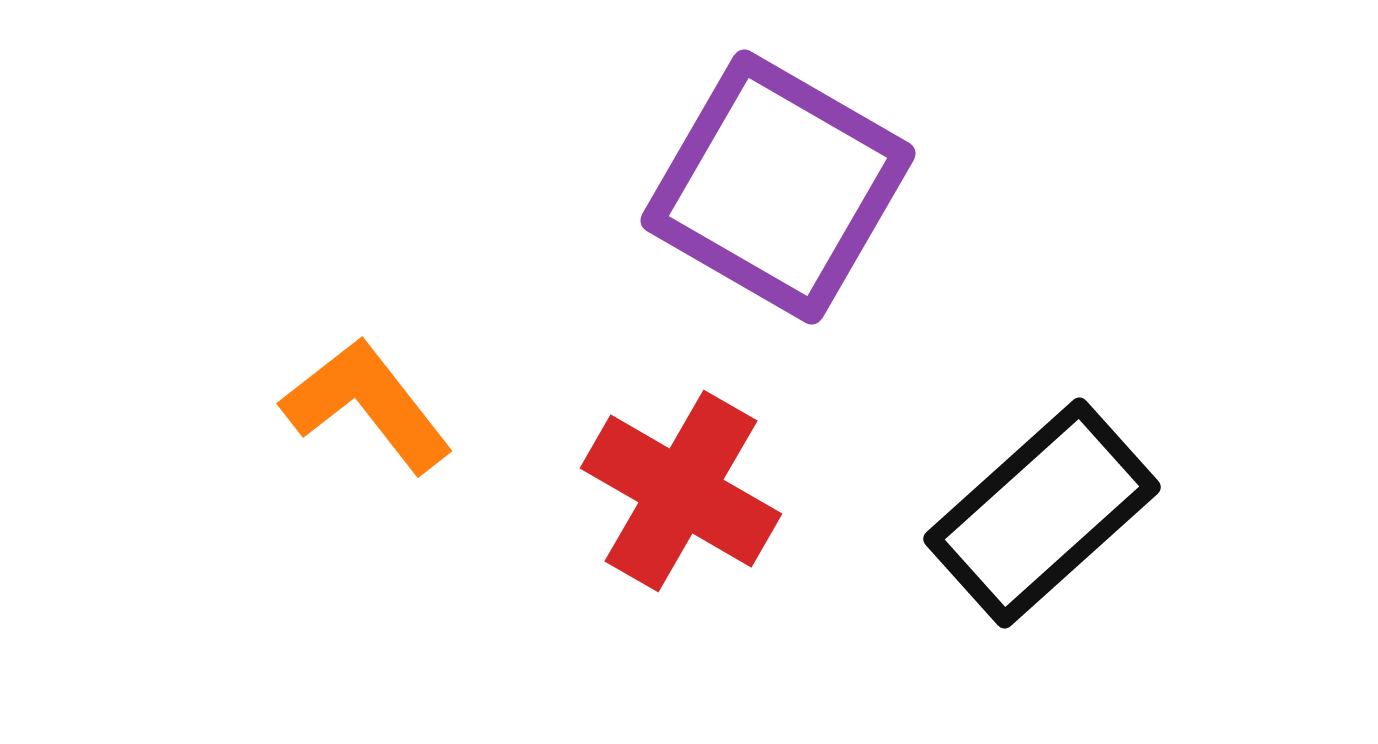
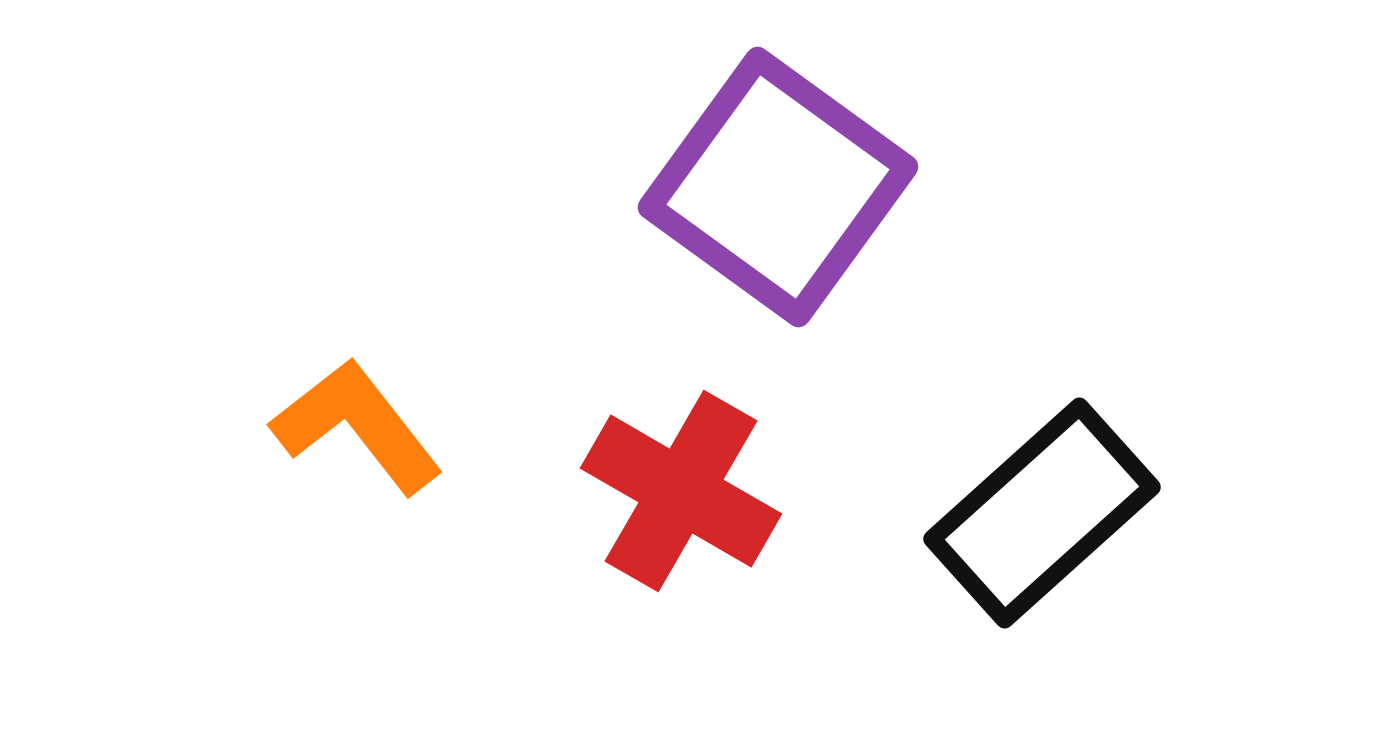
purple square: rotated 6 degrees clockwise
orange L-shape: moved 10 px left, 21 px down
